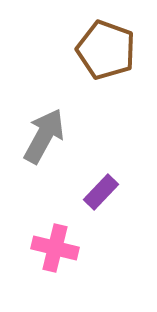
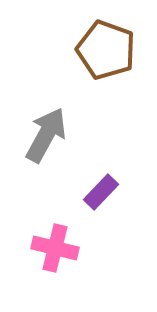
gray arrow: moved 2 px right, 1 px up
